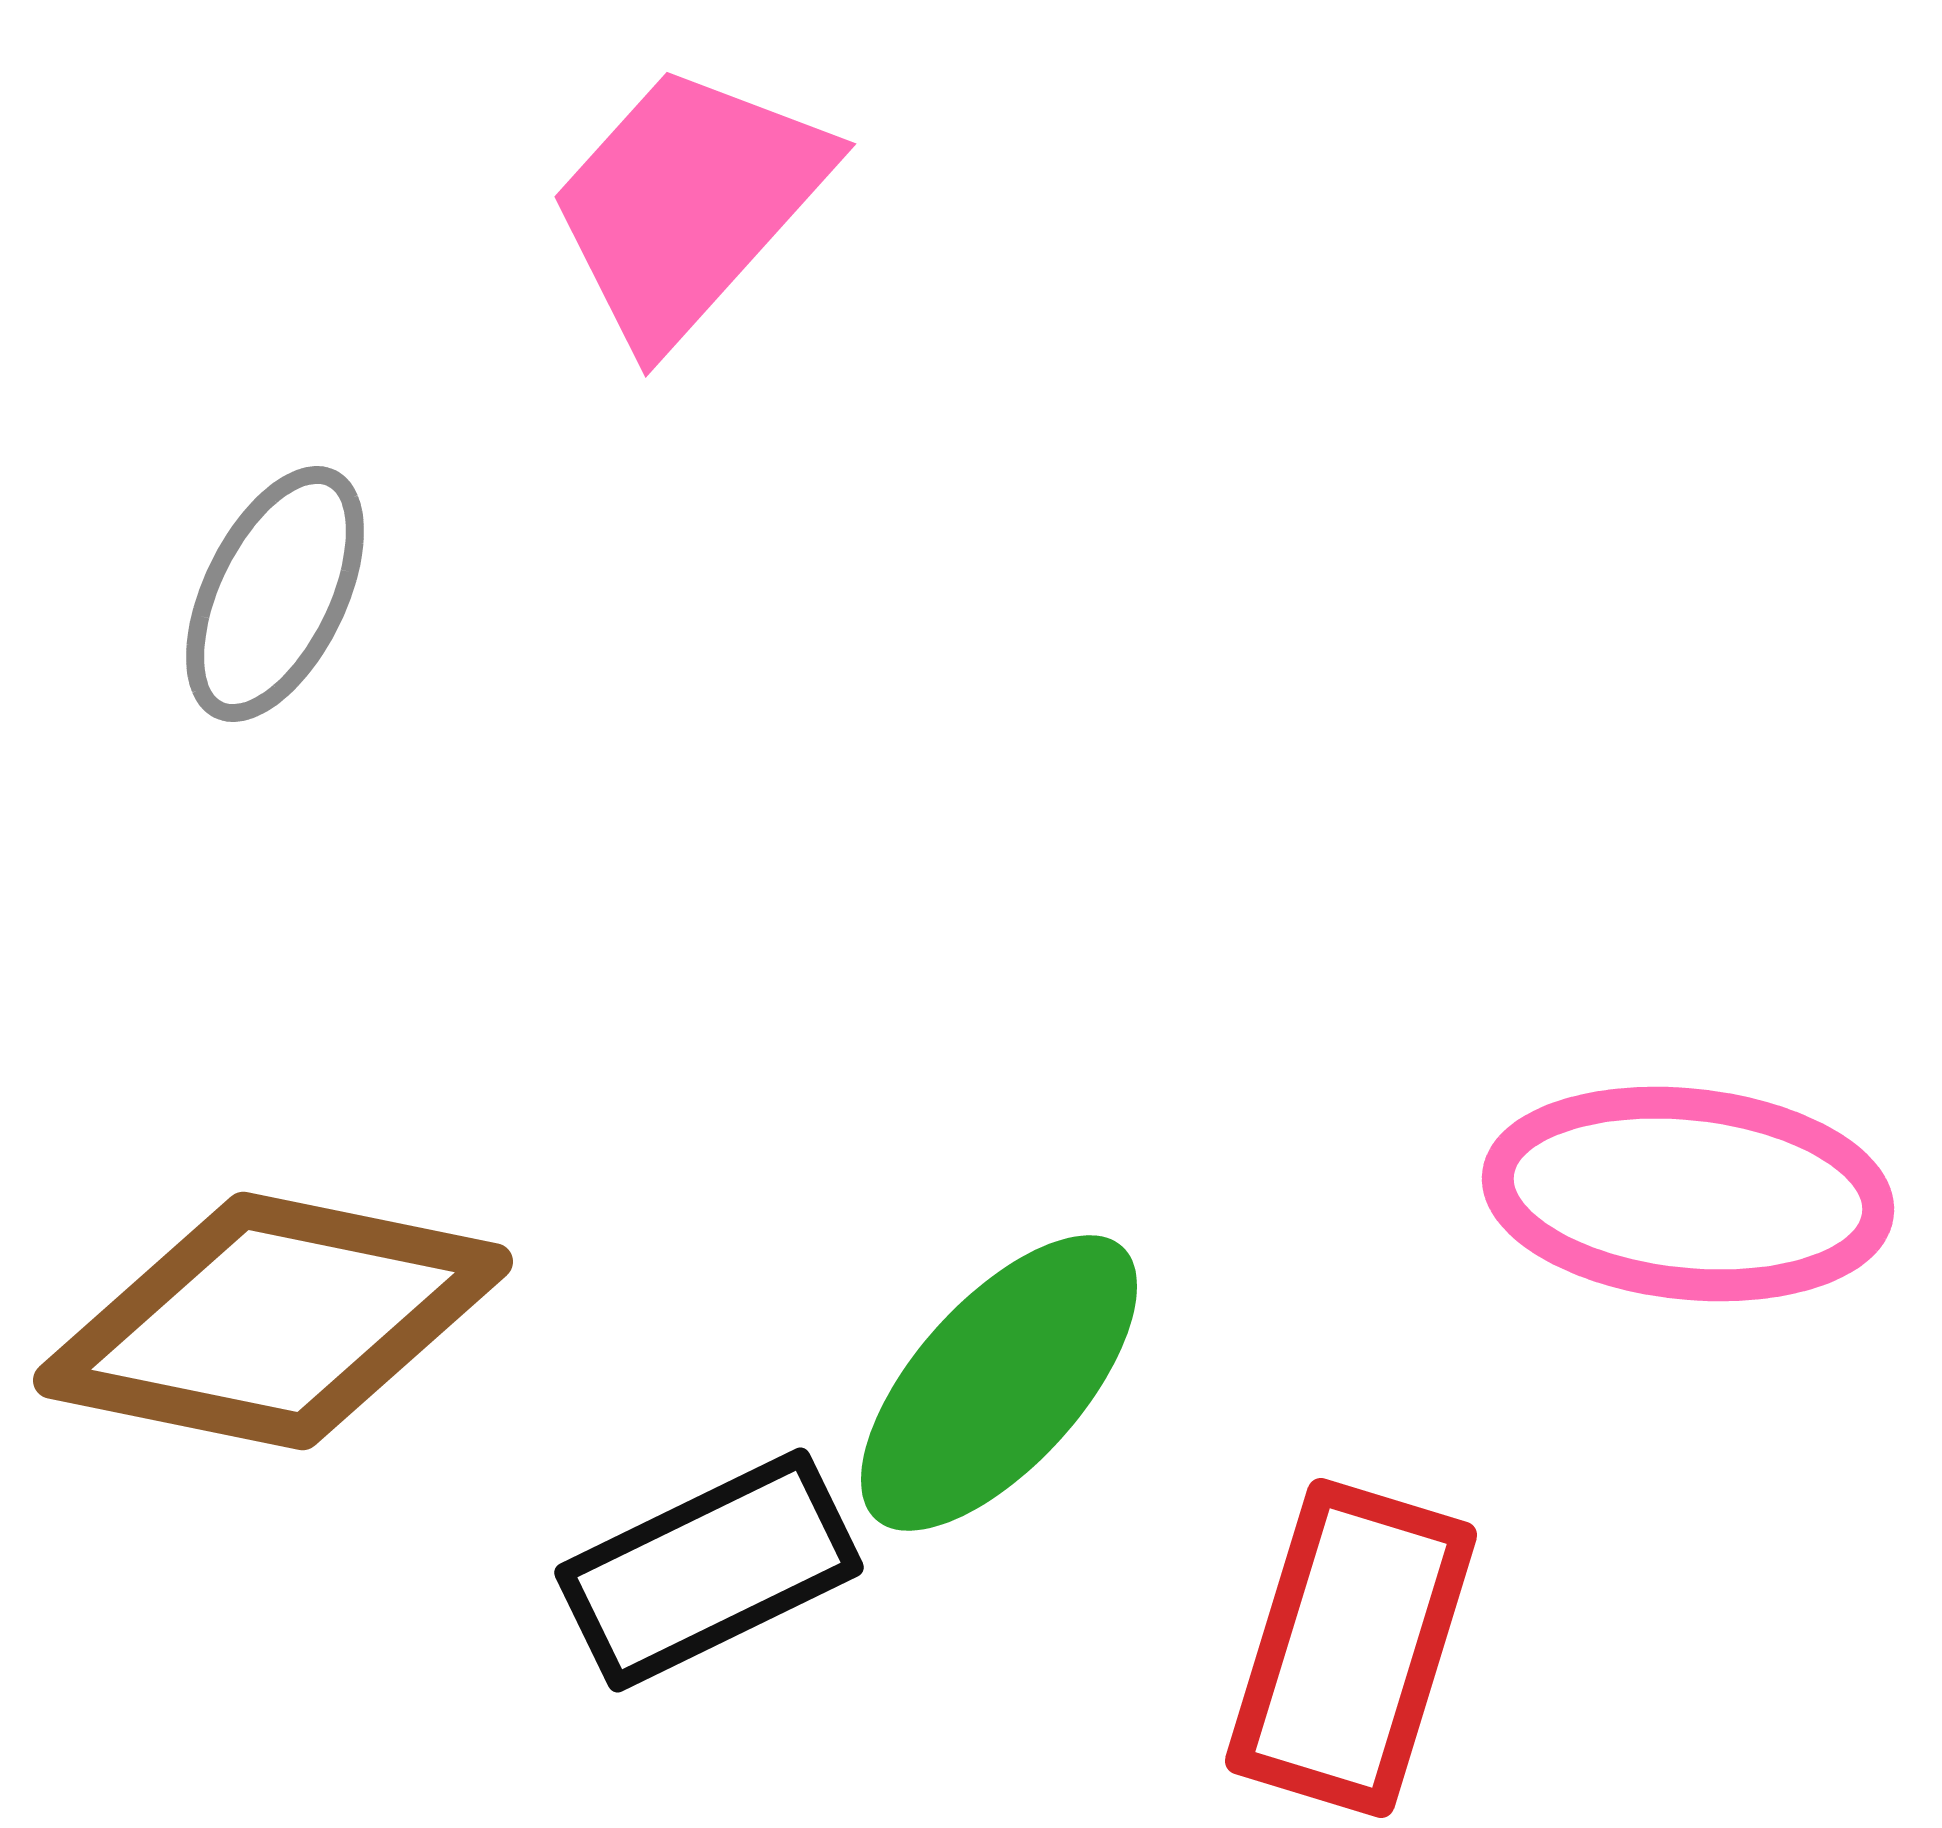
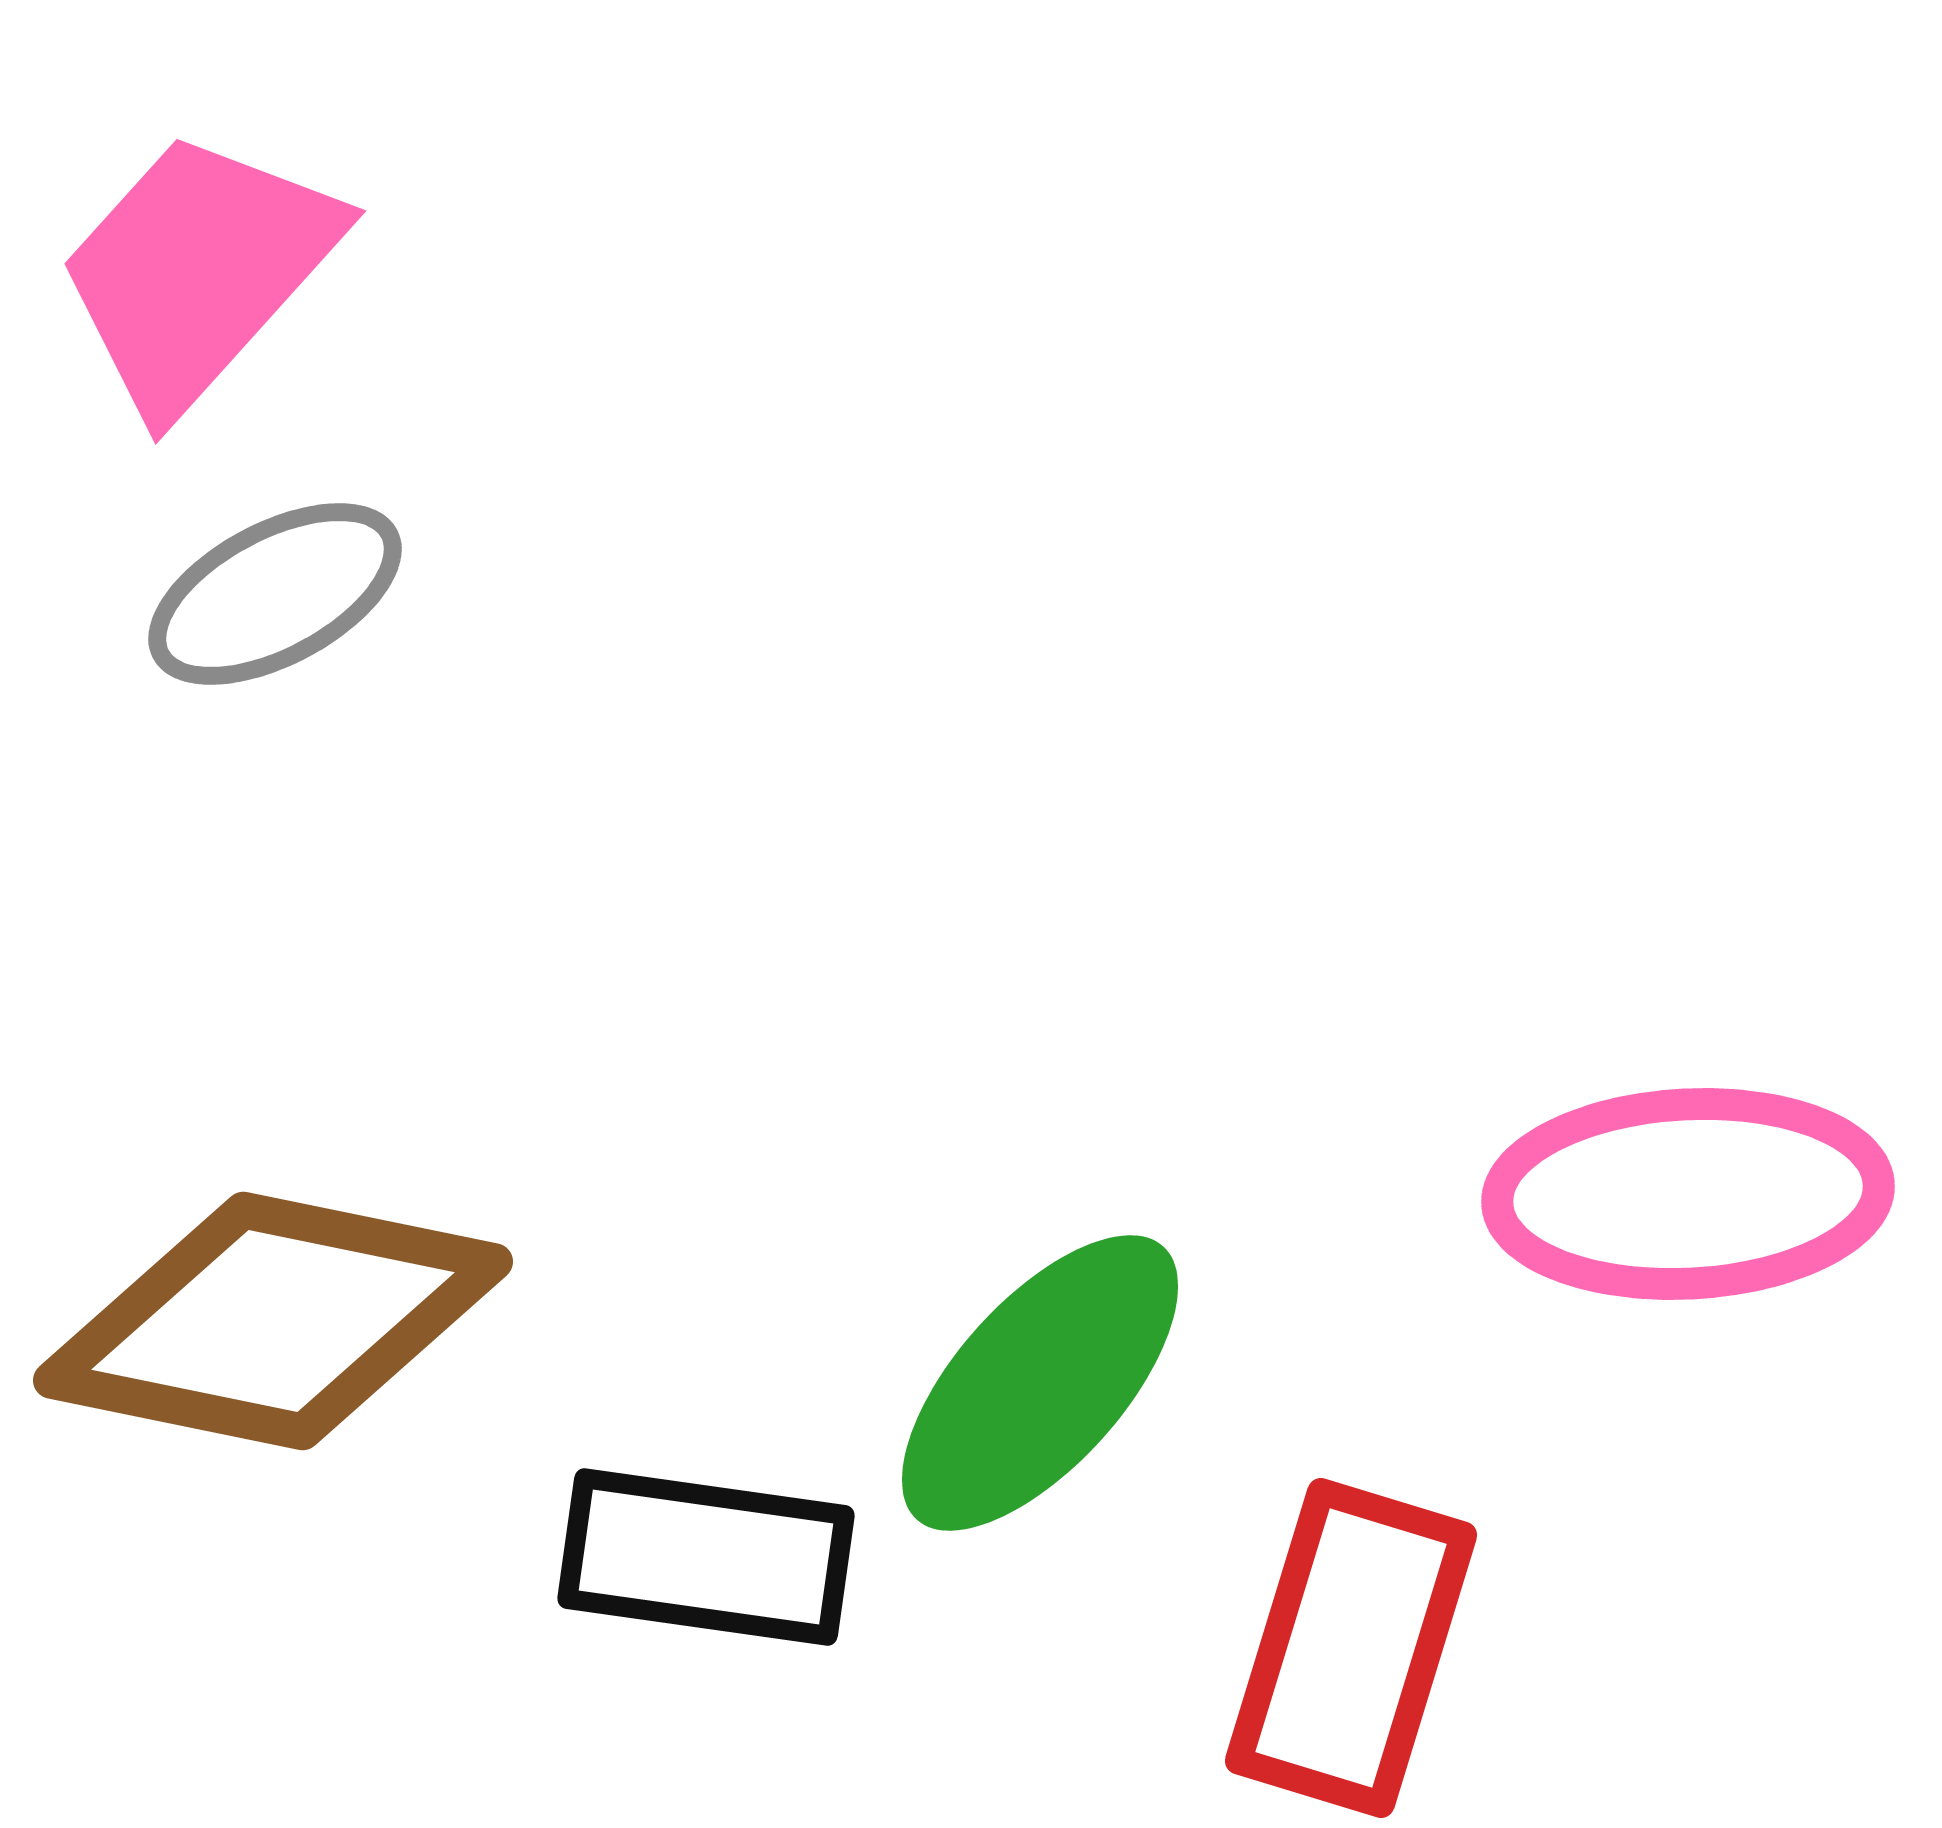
pink trapezoid: moved 490 px left, 67 px down
gray ellipse: rotated 36 degrees clockwise
pink ellipse: rotated 9 degrees counterclockwise
green ellipse: moved 41 px right
black rectangle: moved 3 px left, 13 px up; rotated 34 degrees clockwise
